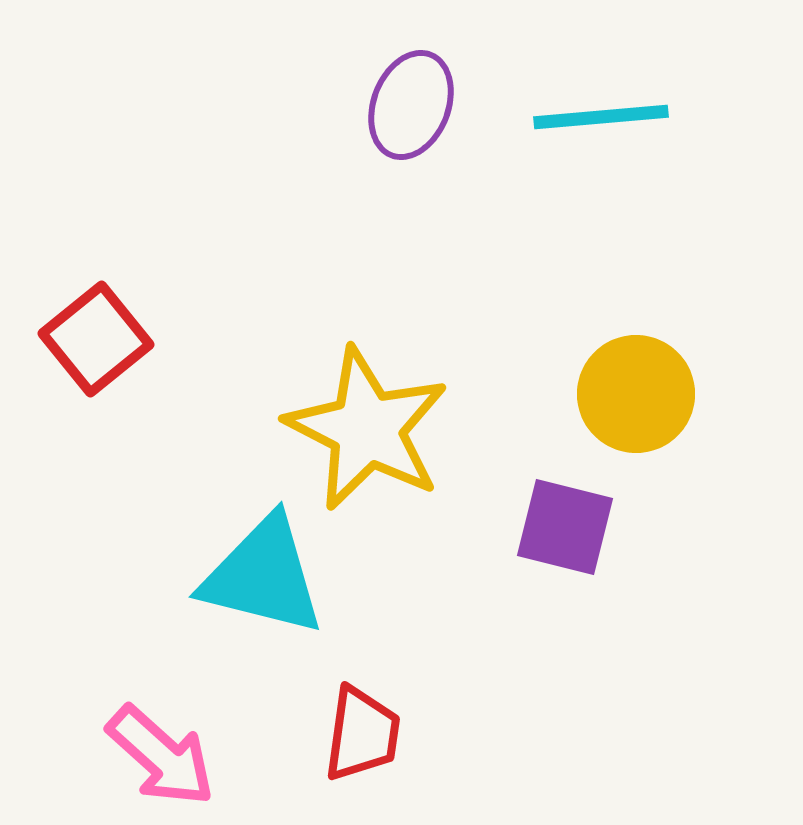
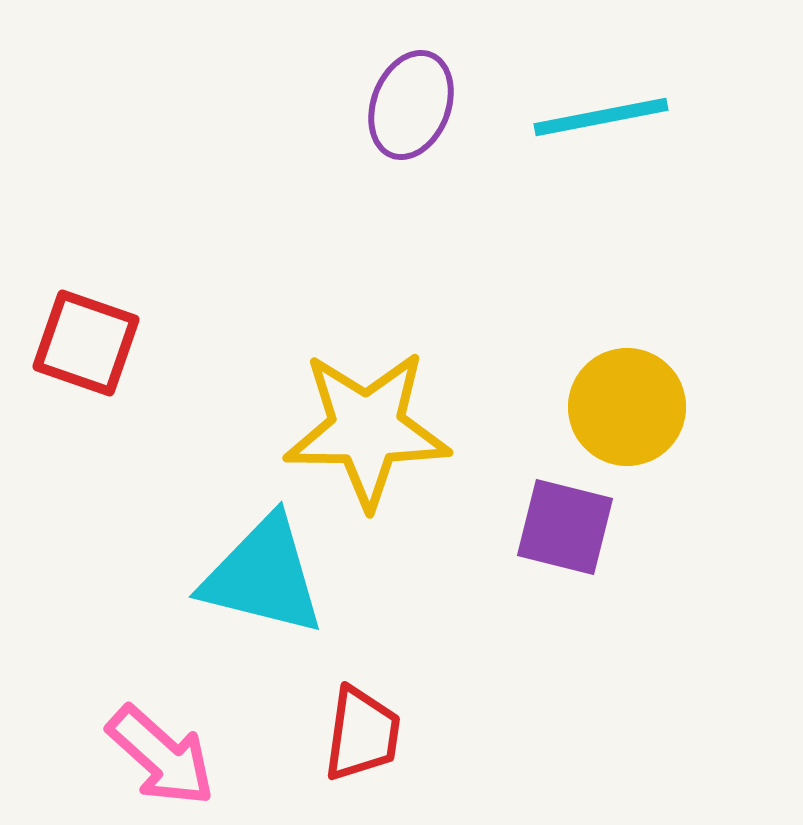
cyan line: rotated 6 degrees counterclockwise
red square: moved 10 px left, 4 px down; rotated 32 degrees counterclockwise
yellow circle: moved 9 px left, 13 px down
yellow star: rotated 27 degrees counterclockwise
